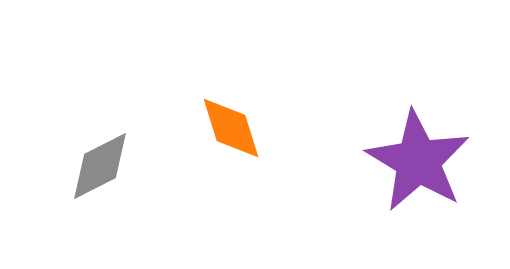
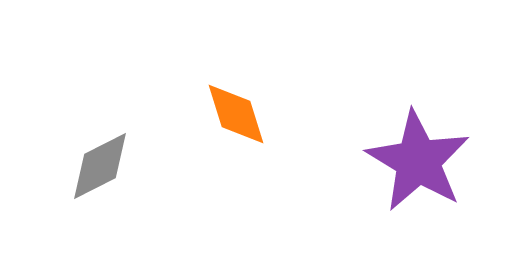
orange diamond: moved 5 px right, 14 px up
